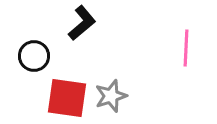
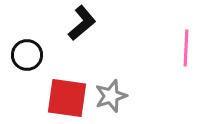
black circle: moved 7 px left, 1 px up
